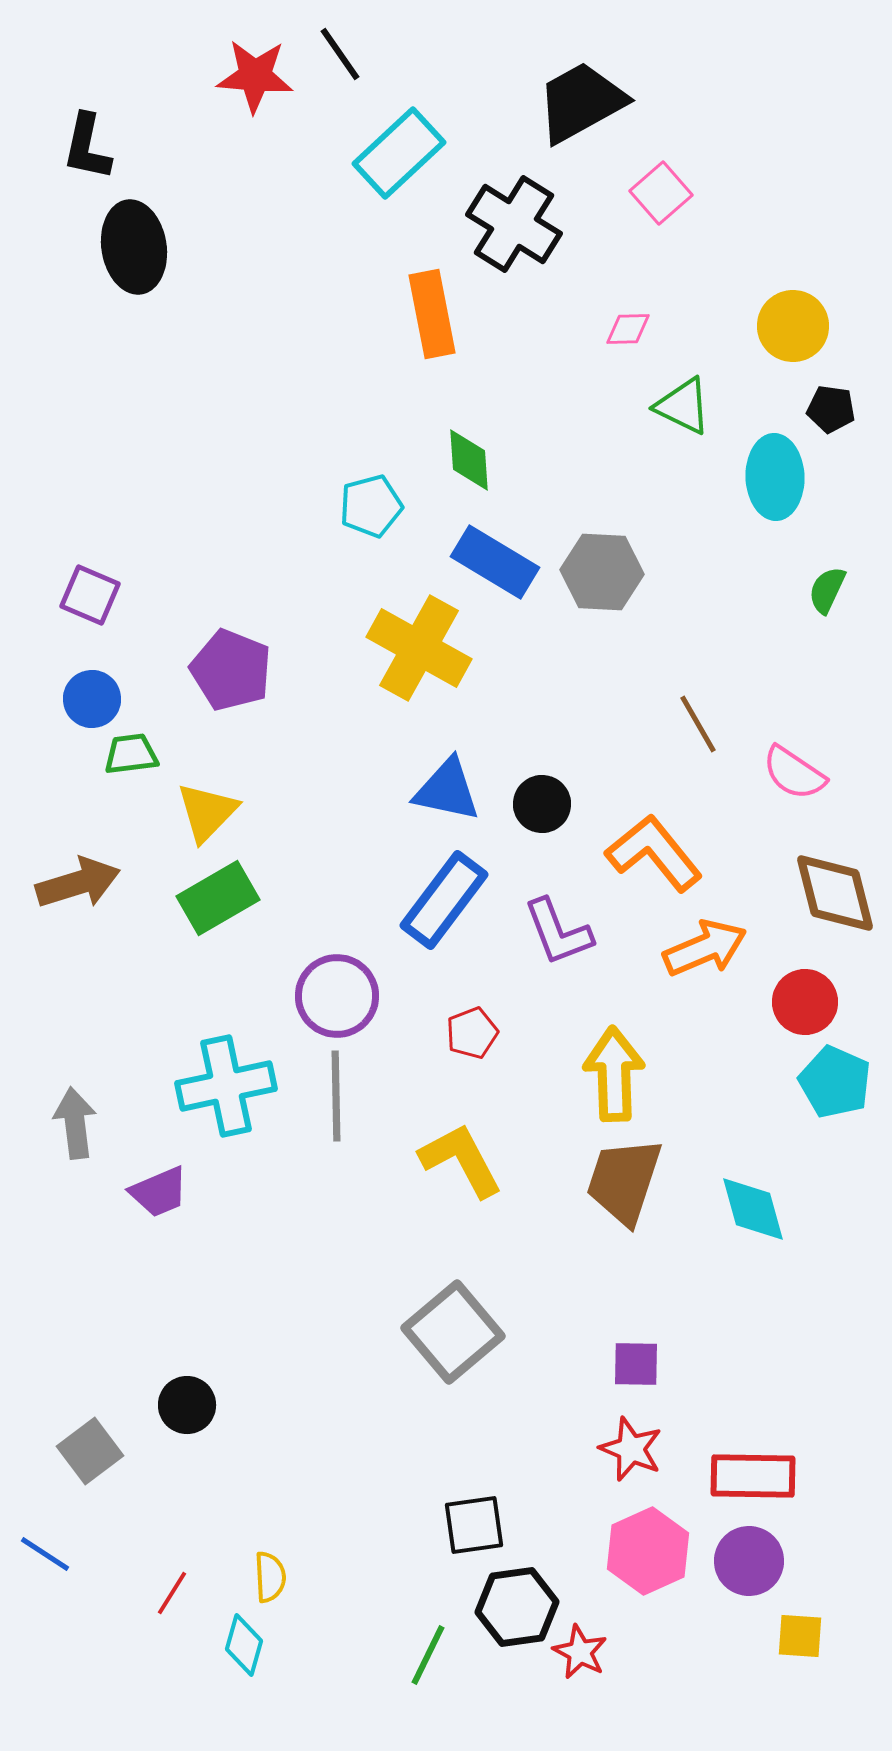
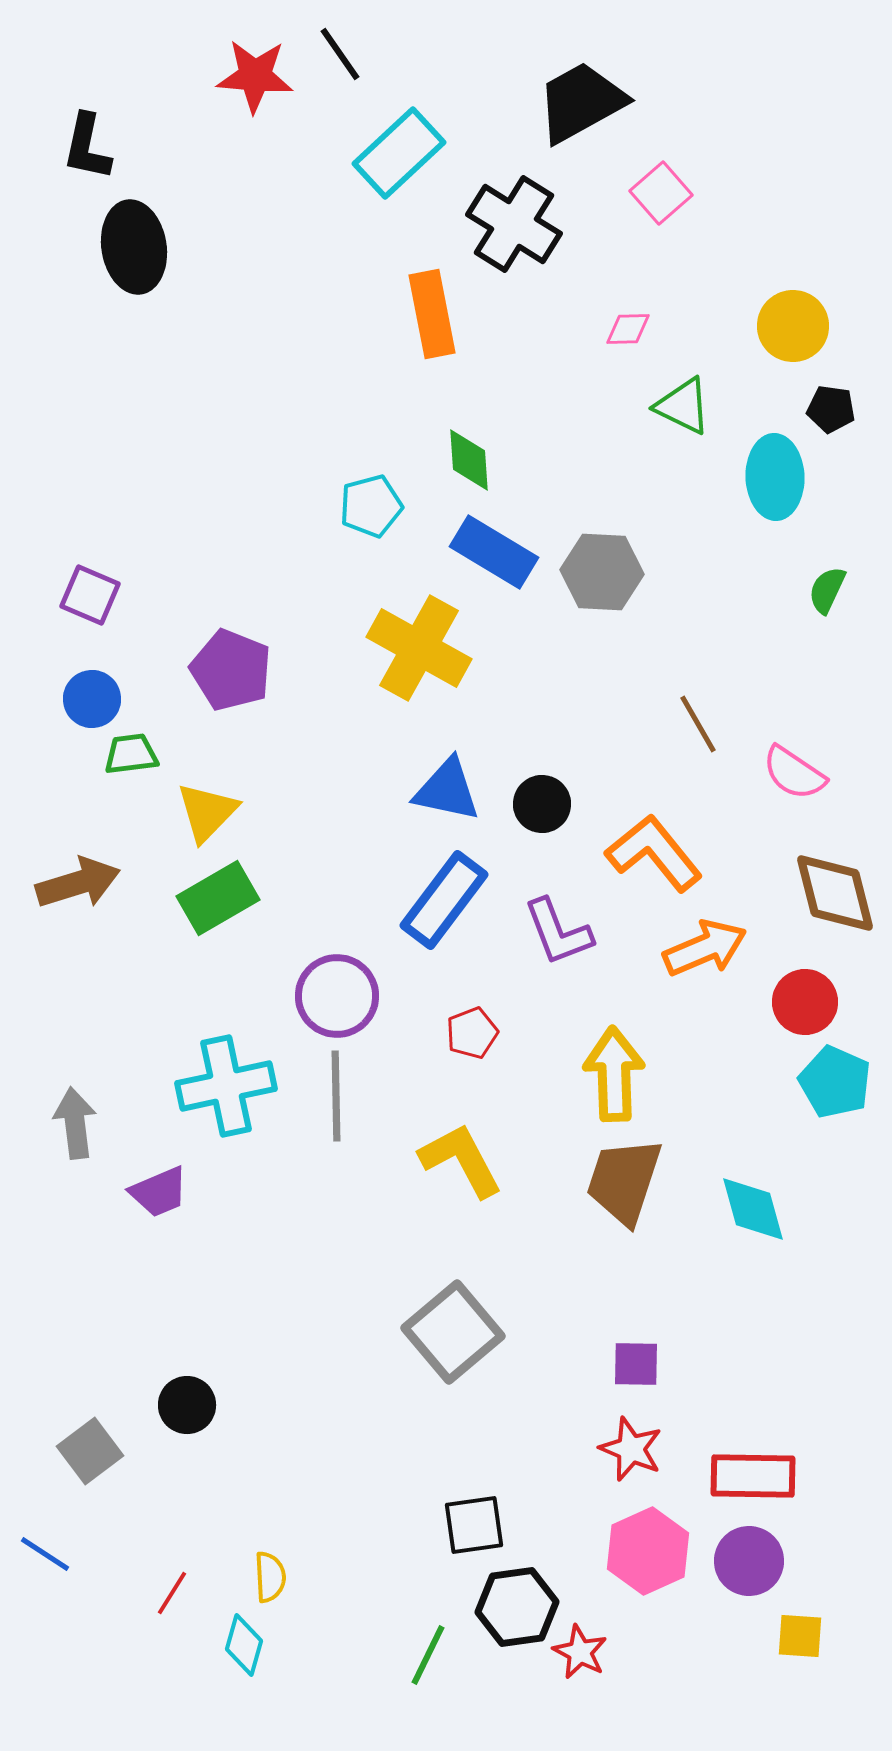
blue rectangle at (495, 562): moved 1 px left, 10 px up
